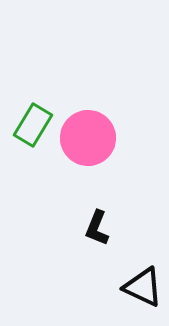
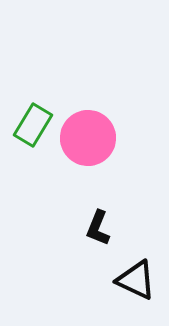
black L-shape: moved 1 px right
black triangle: moved 7 px left, 7 px up
